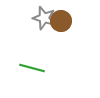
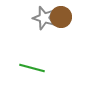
brown circle: moved 4 px up
